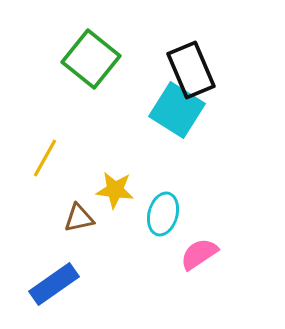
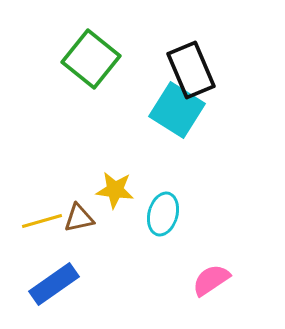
yellow line: moved 3 px left, 63 px down; rotated 45 degrees clockwise
pink semicircle: moved 12 px right, 26 px down
